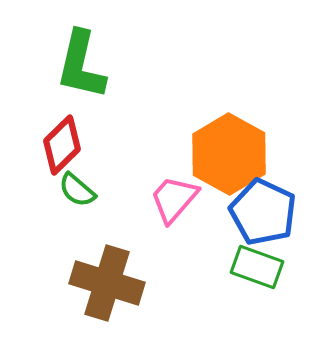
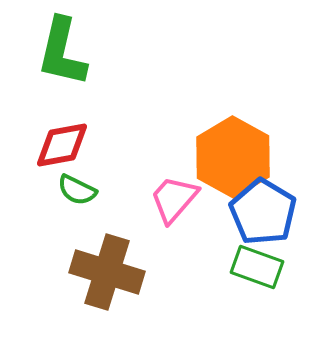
green L-shape: moved 19 px left, 13 px up
red diamond: rotated 34 degrees clockwise
orange hexagon: moved 4 px right, 3 px down
green semicircle: rotated 15 degrees counterclockwise
blue pentagon: rotated 6 degrees clockwise
brown cross: moved 11 px up
